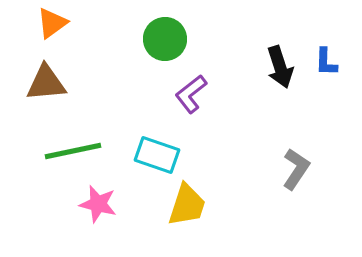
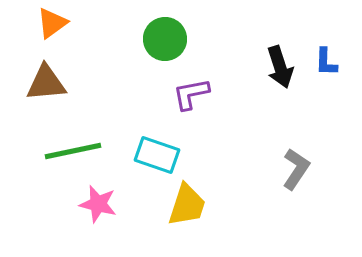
purple L-shape: rotated 27 degrees clockwise
